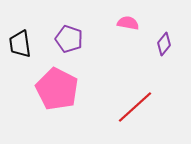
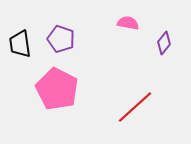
purple pentagon: moved 8 px left
purple diamond: moved 1 px up
